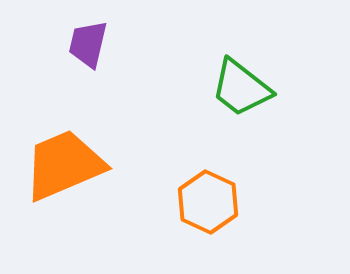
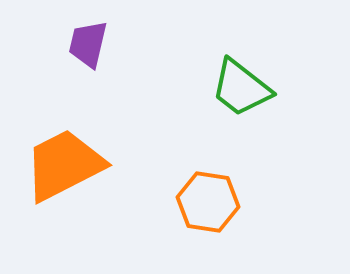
orange trapezoid: rotated 4 degrees counterclockwise
orange hexagon: rotated 16 degrees counterclockwise
